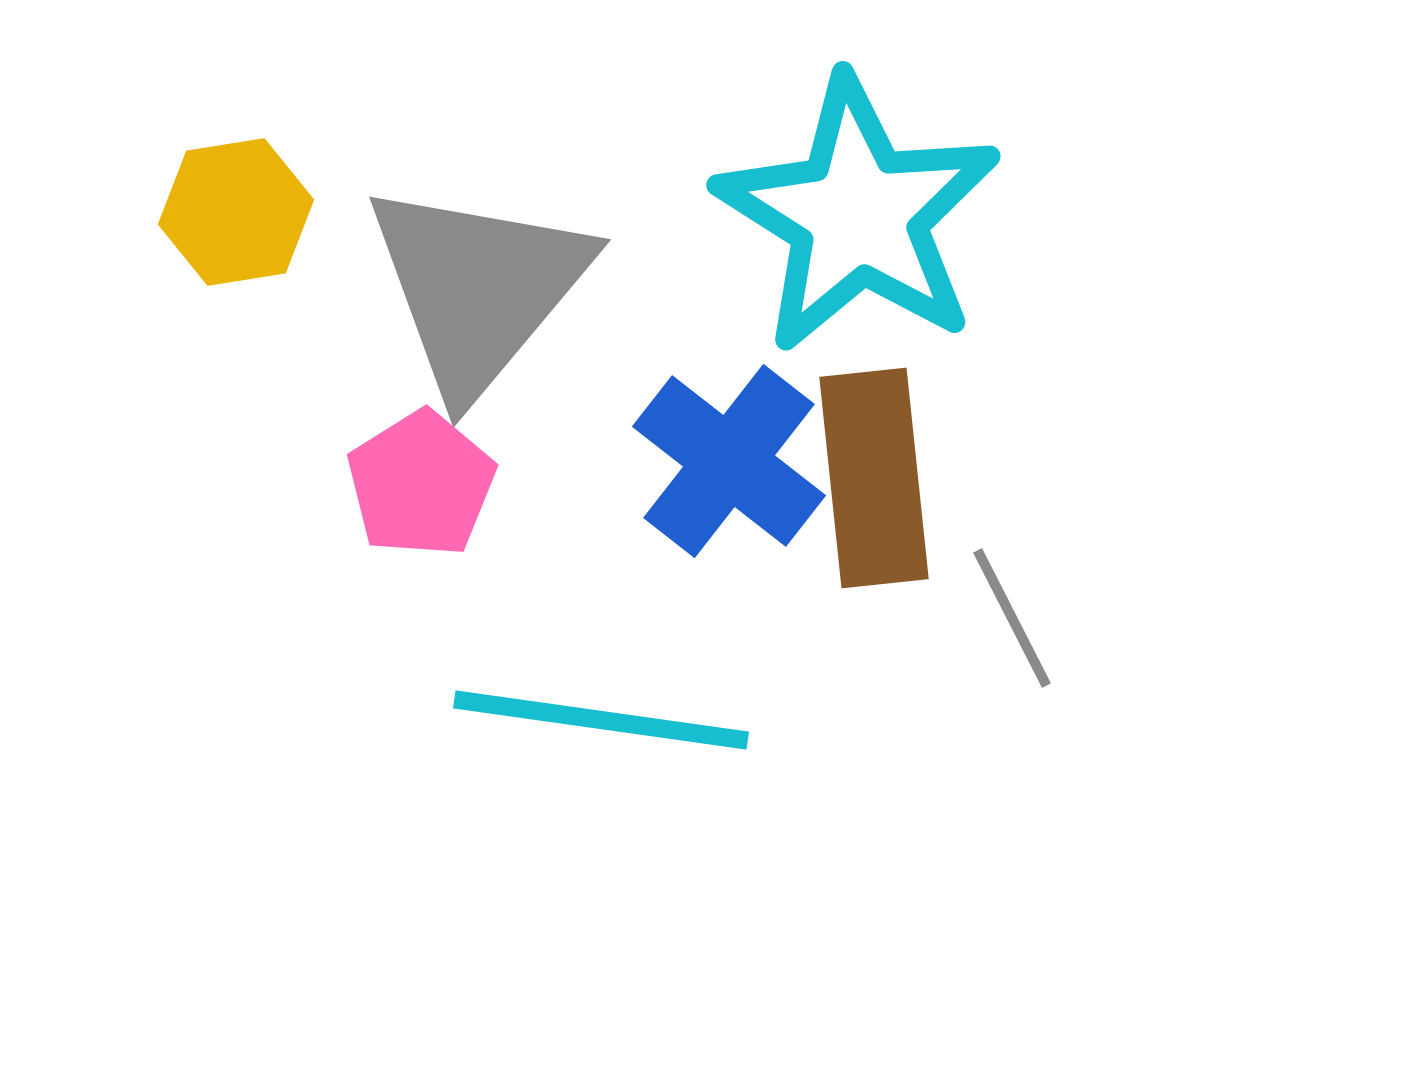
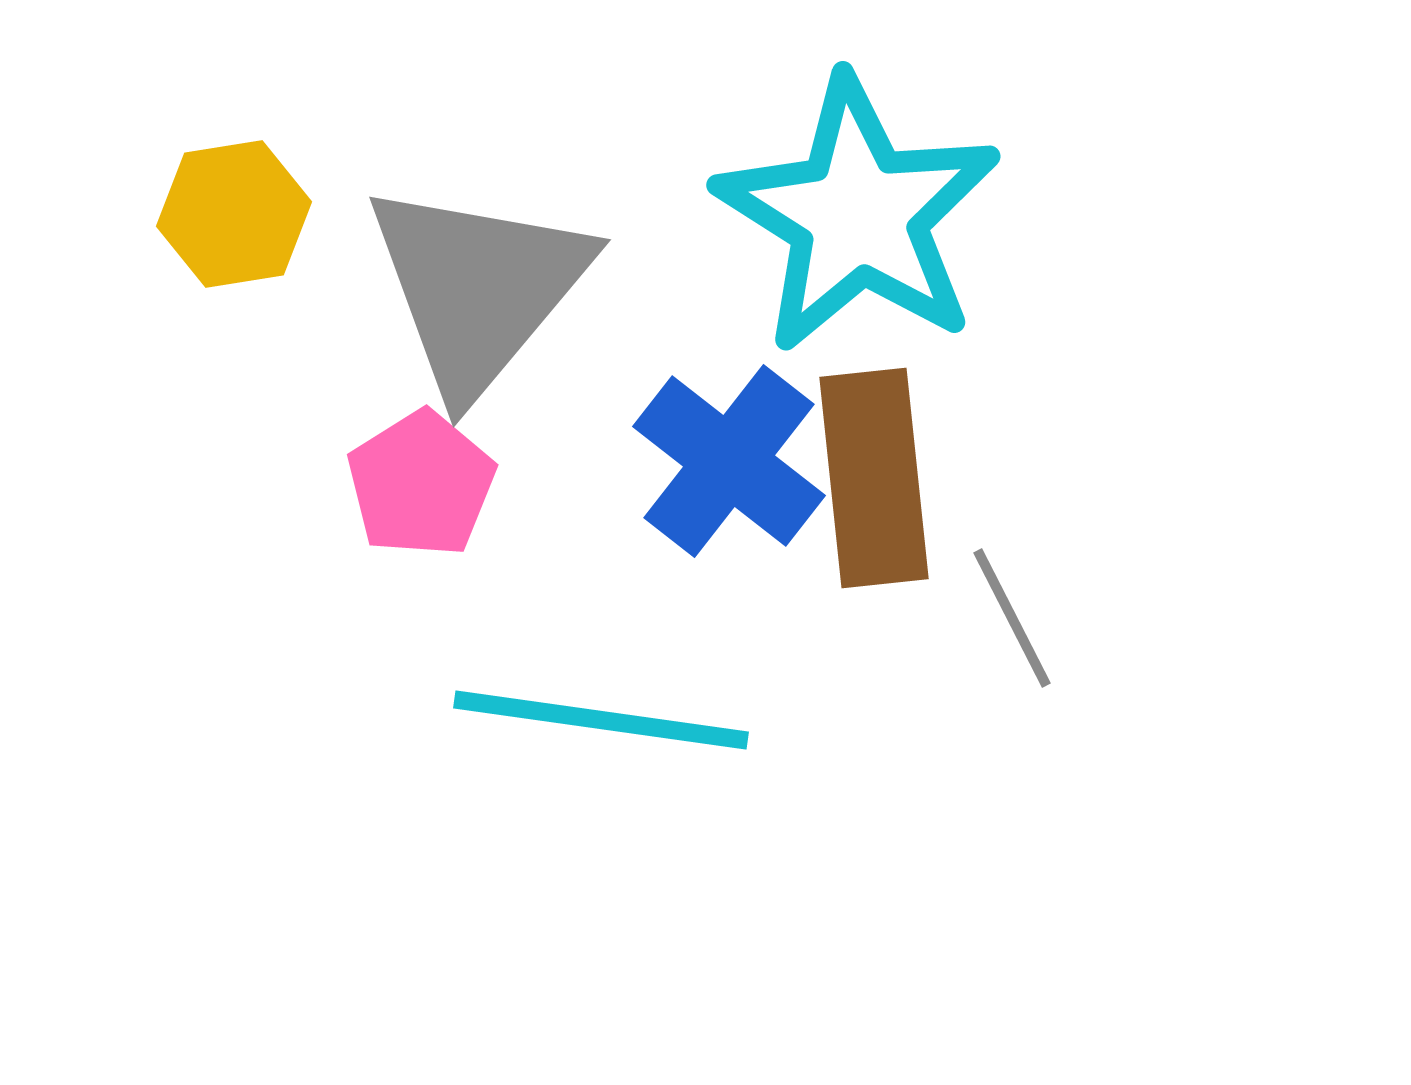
yellow hexagon: moved 2 px left, 2 px down
